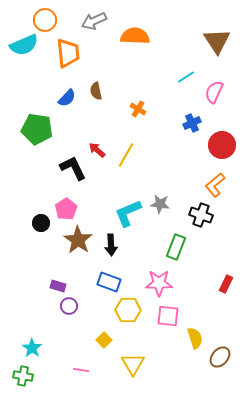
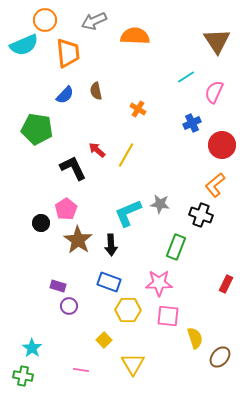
blue semicircle: moved 2 px left, 3 px up
